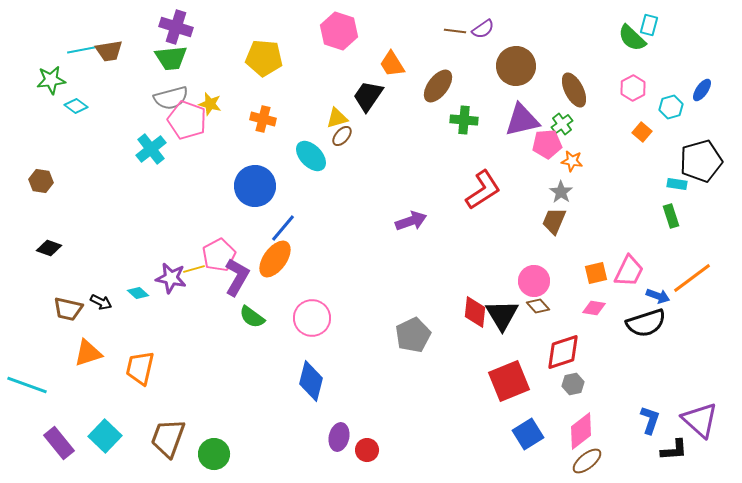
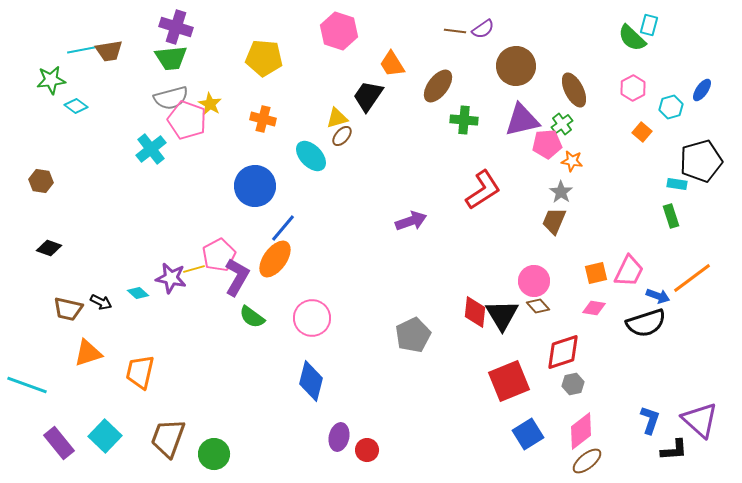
yellow star at (210, 104): rotated 15 degrees clockwise
orange trapezoid at (140, 368): moved 4 px down
